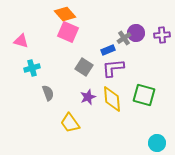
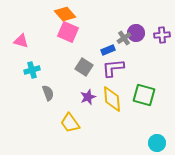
cyan cross: moved 2 px down
